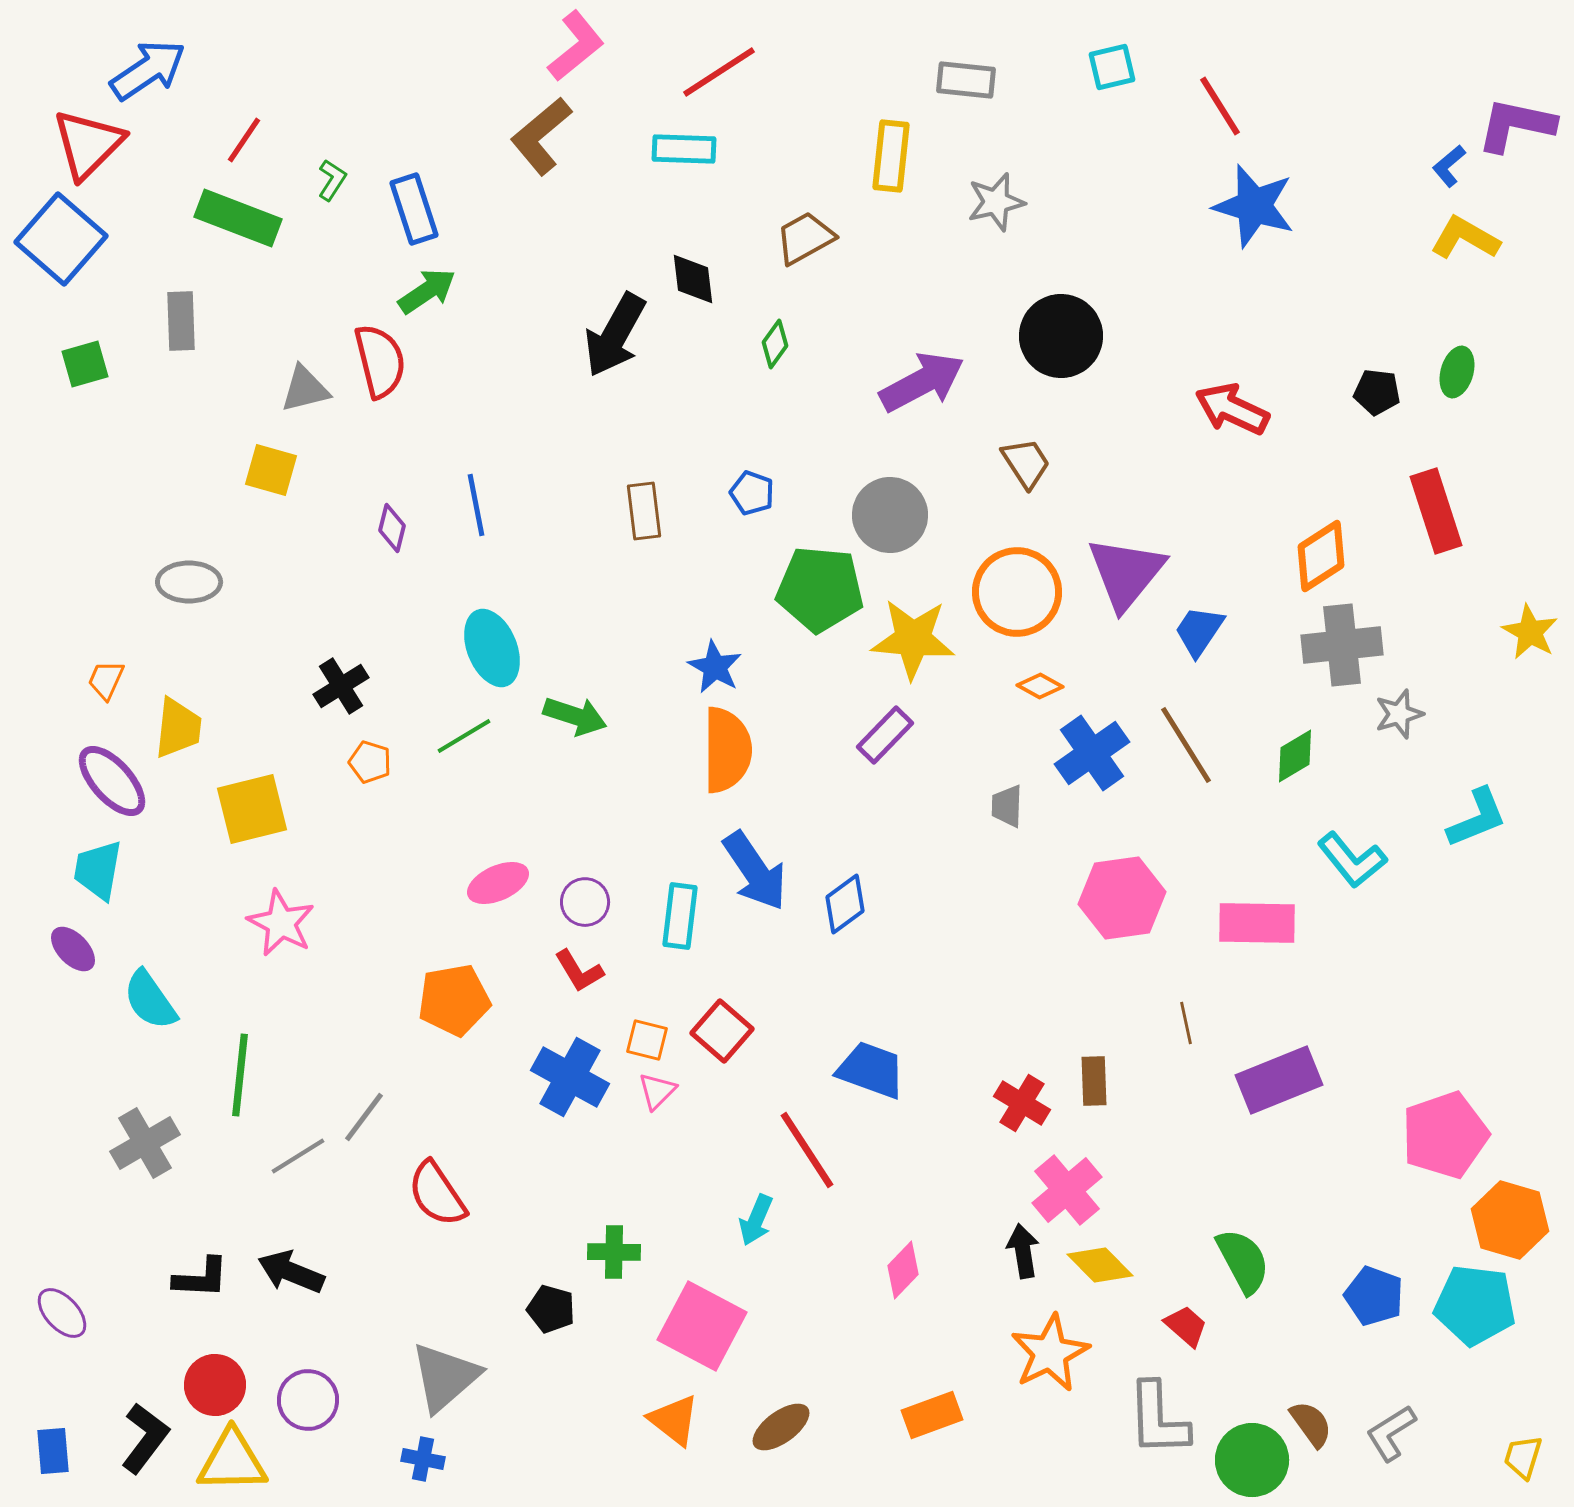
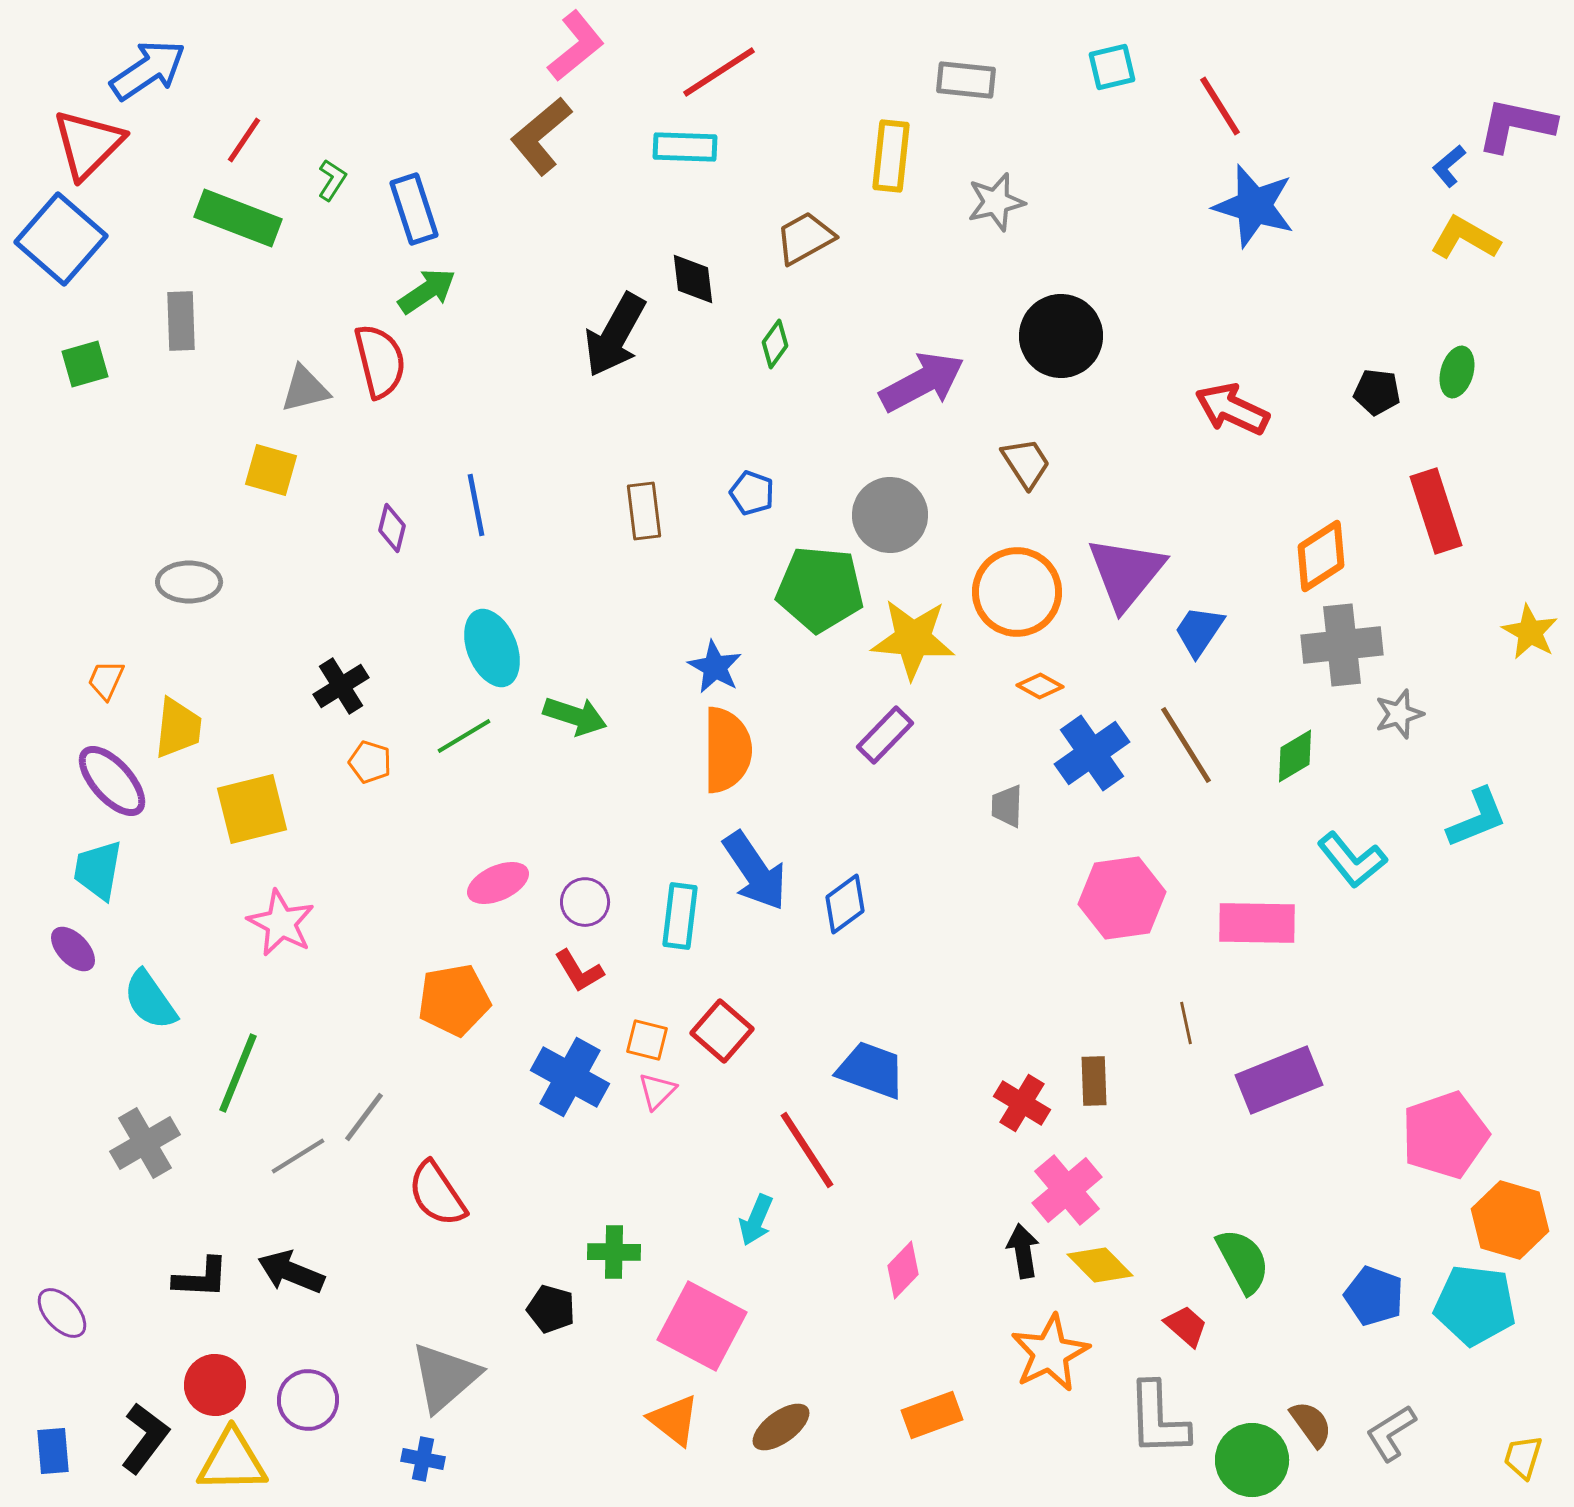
cyan rectangle at (684, 149): moved 1 px right, 2 px up
green line at (240, 1075): moved 2 px left, 2 px up; rotated 16 degrees clockwise
